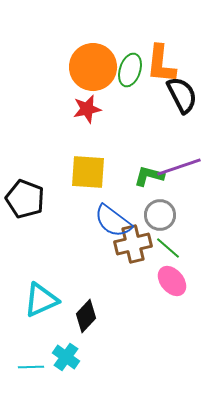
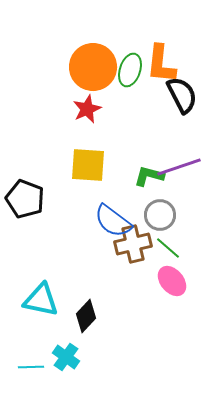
red star: rotated 12 degrees counterclockwise
yellow square: moved 7 px up
cyan triangle: rotated 36 degrees clockwise
